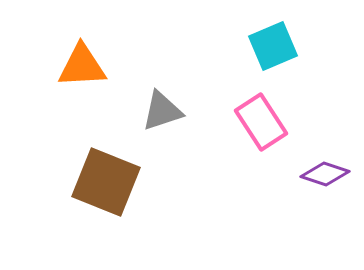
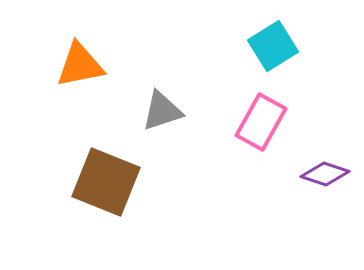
cyan square: rotated 9 degrees counterclockwise
orange triangle: moved 2 px left, 1 px up; rotated 8 degrees counterclockwise
pink rectangle: rotated 62 degrees clockwise
